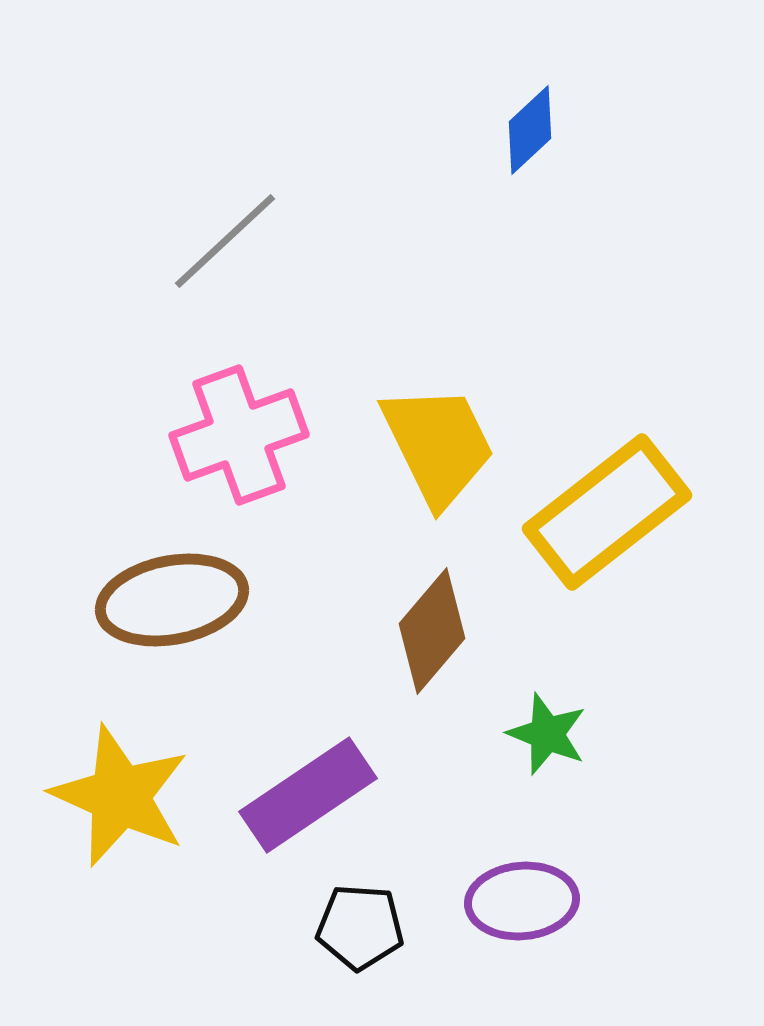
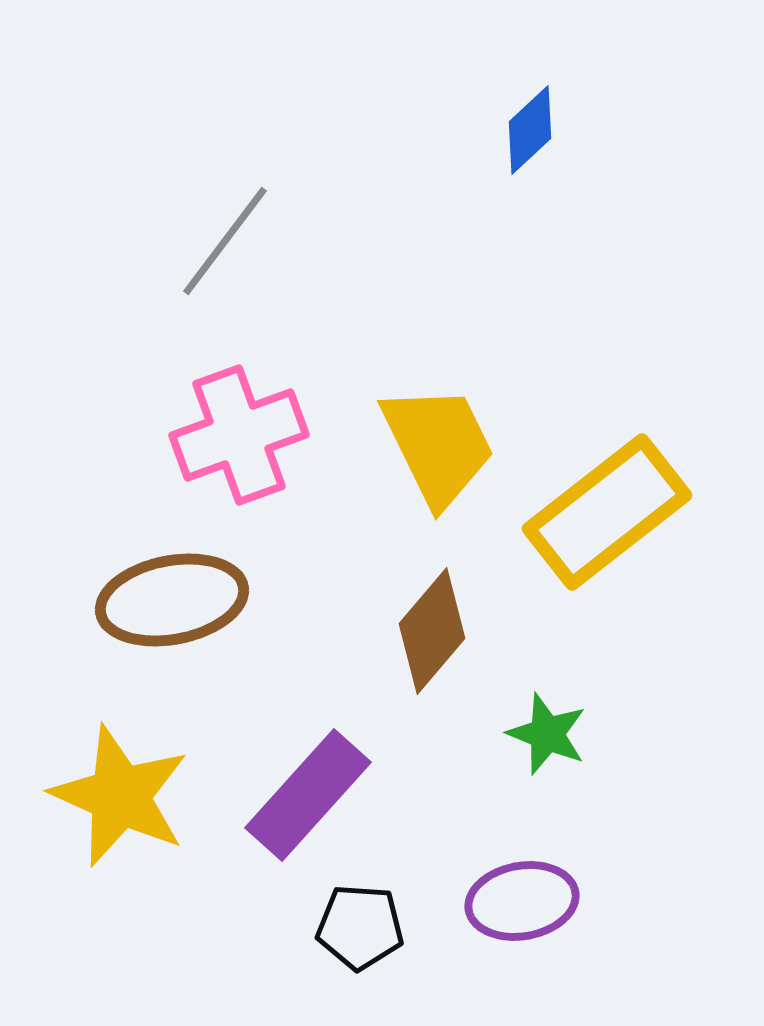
gray line: rotated 10 degrees counterclockwise
purple rectangle: rotated 14 degrees counterclockwise
purple ellipse: rotated 5 degrees counterclockwise
